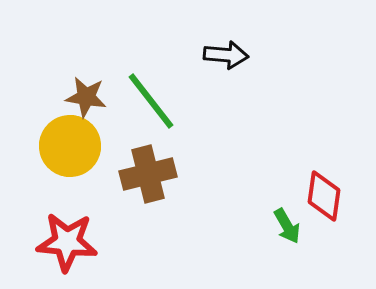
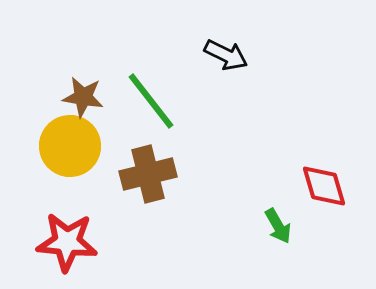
black arrow: rotated 21 degrees clockwise
brown star: moved 3 px left
red diamond: moved 10 px up; rotated 24 degrees counterclockwise
green arrow: moved 9 px left
